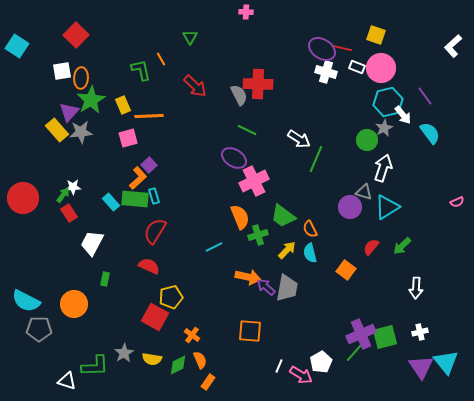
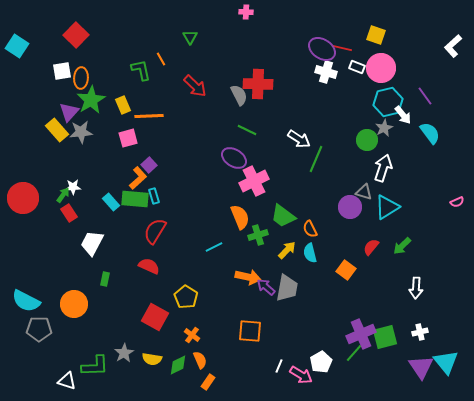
yellow pentagon at (171, 297): moved 15 px right; rotated 25 degrees counterclockwise
